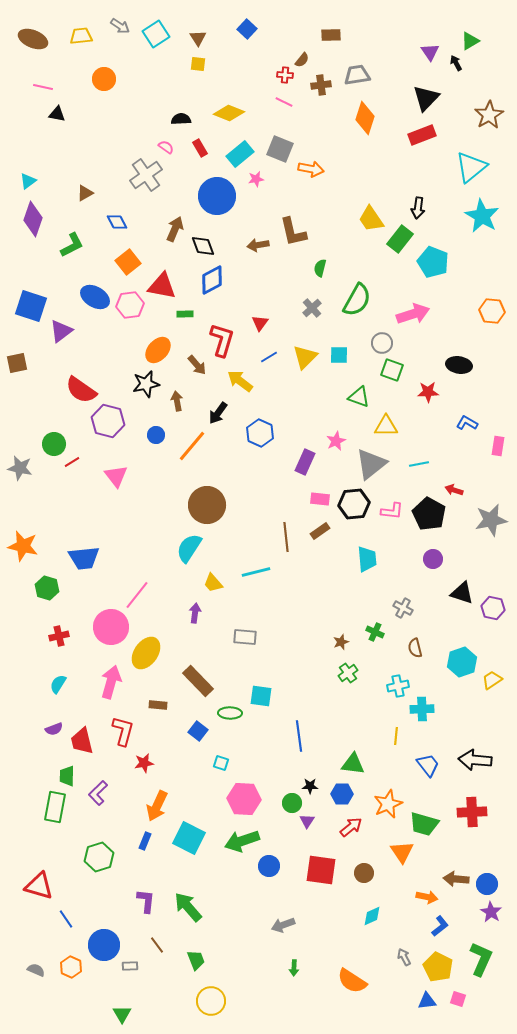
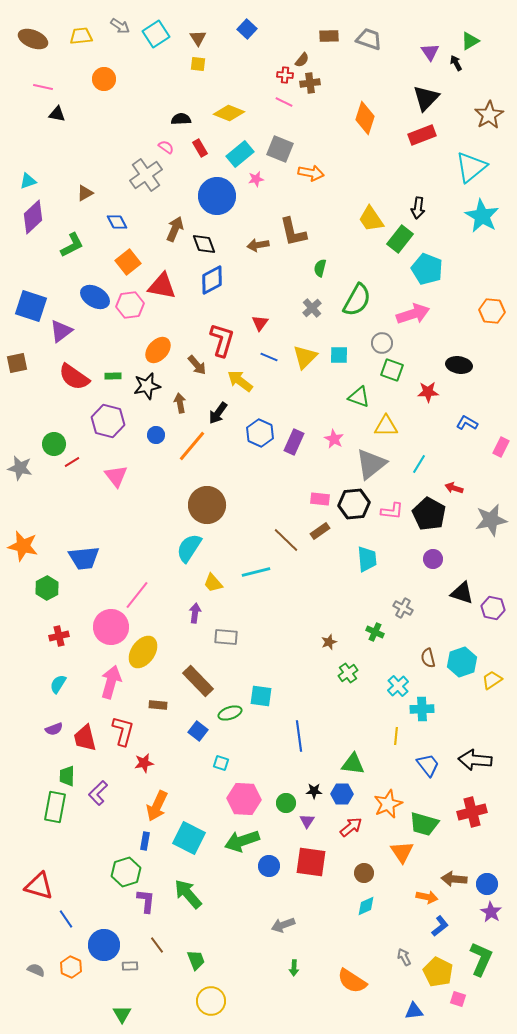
brown rectangle at (331, 35): moved 2 px left, 1 px down
gray trapezoid at (357, 75): moved 12 px right, 36 px up; rotated 28 degrees clockwise
brown cross at (321, 85): moved 11 px left, 2 px up
orange arrow at (311, 169): moved 4 px down
cyan triangle at (28, 181): rotated 18 degrees clockwise
purple diamond at (33, 219): moved 2 px up; rotated 28 degrees clockwise
black diamond at (203, 246): moved 1 px right, 2 px up
cyan pentagon at (433, 262): moved 6 px left, 7 px down
green rectangle at (185, 314): moved 72 px left, 62 px down
blue line at (269, 357): rotated 54 degrees clockwise
black star at (146, 384): moved 1 px right, 2 px down
red semicircle at (81, 390): moved 7 px left, 13 px up
brown arrow at (177, 401): moved 3 px right, 2 px down
pink star at (336, 441): moved 2 px left, 2 px up; rotated 18 degrees counterclockwise
pink rectangle at (498, 446): moved 3 px right, 1 px down; rotated 18 degrees clockwise
purple rectangle at (305, 462): moved 11 px left, 20 px up
cyan line at (419, 464): rotated 48 degrees counterclockwise
red arrow at (454, 490): moved 2 px up
brown line at (286, 537): moved 3 px down; rotated 40 degrees counterclockwise
green hexagon at (47, 588): rotated 15 degrees clockwise
gray rectangle at (245, 637): moved 19 px left
brown star at (341, 642): moved 12 px left
brown semicircle at (415, 648): moved 13 px right, 10 px down
yellow ellipse at (146, 653): moved 3 px left, 1 px up
cyan cross at (398, 686): rotated 30 degrees counterclockwise
green ellipse at (230, 713): rotated 20 degrees counterclockwise
red trapezoid at (82, 741): moved 3 px right, 3 px up
black star at (310, 786): moved 4 px right, 5 px down
green circle at (292, 803): moved 6 px left
red cross at (472, 812): rotated 12 degrees counterclockwise
blue rectangle at (145, 841): rotated 12 degrees counterclockwise
green hexagon at (99, 857): moved 27 px right, 15 px down
red square at (321, 870): moved 10 px left, 8 px up
brown arrow at (456, 879): moved 2 px left
green arrow at (188, 907): moved 13 px up
cyan diamond at (372, 916): moved 6 px left, 10 px up
yellow pentagon at (438, 967): moved 5 px down
blue triangle at (427, 1001): moved 13 px left, 10 px down
